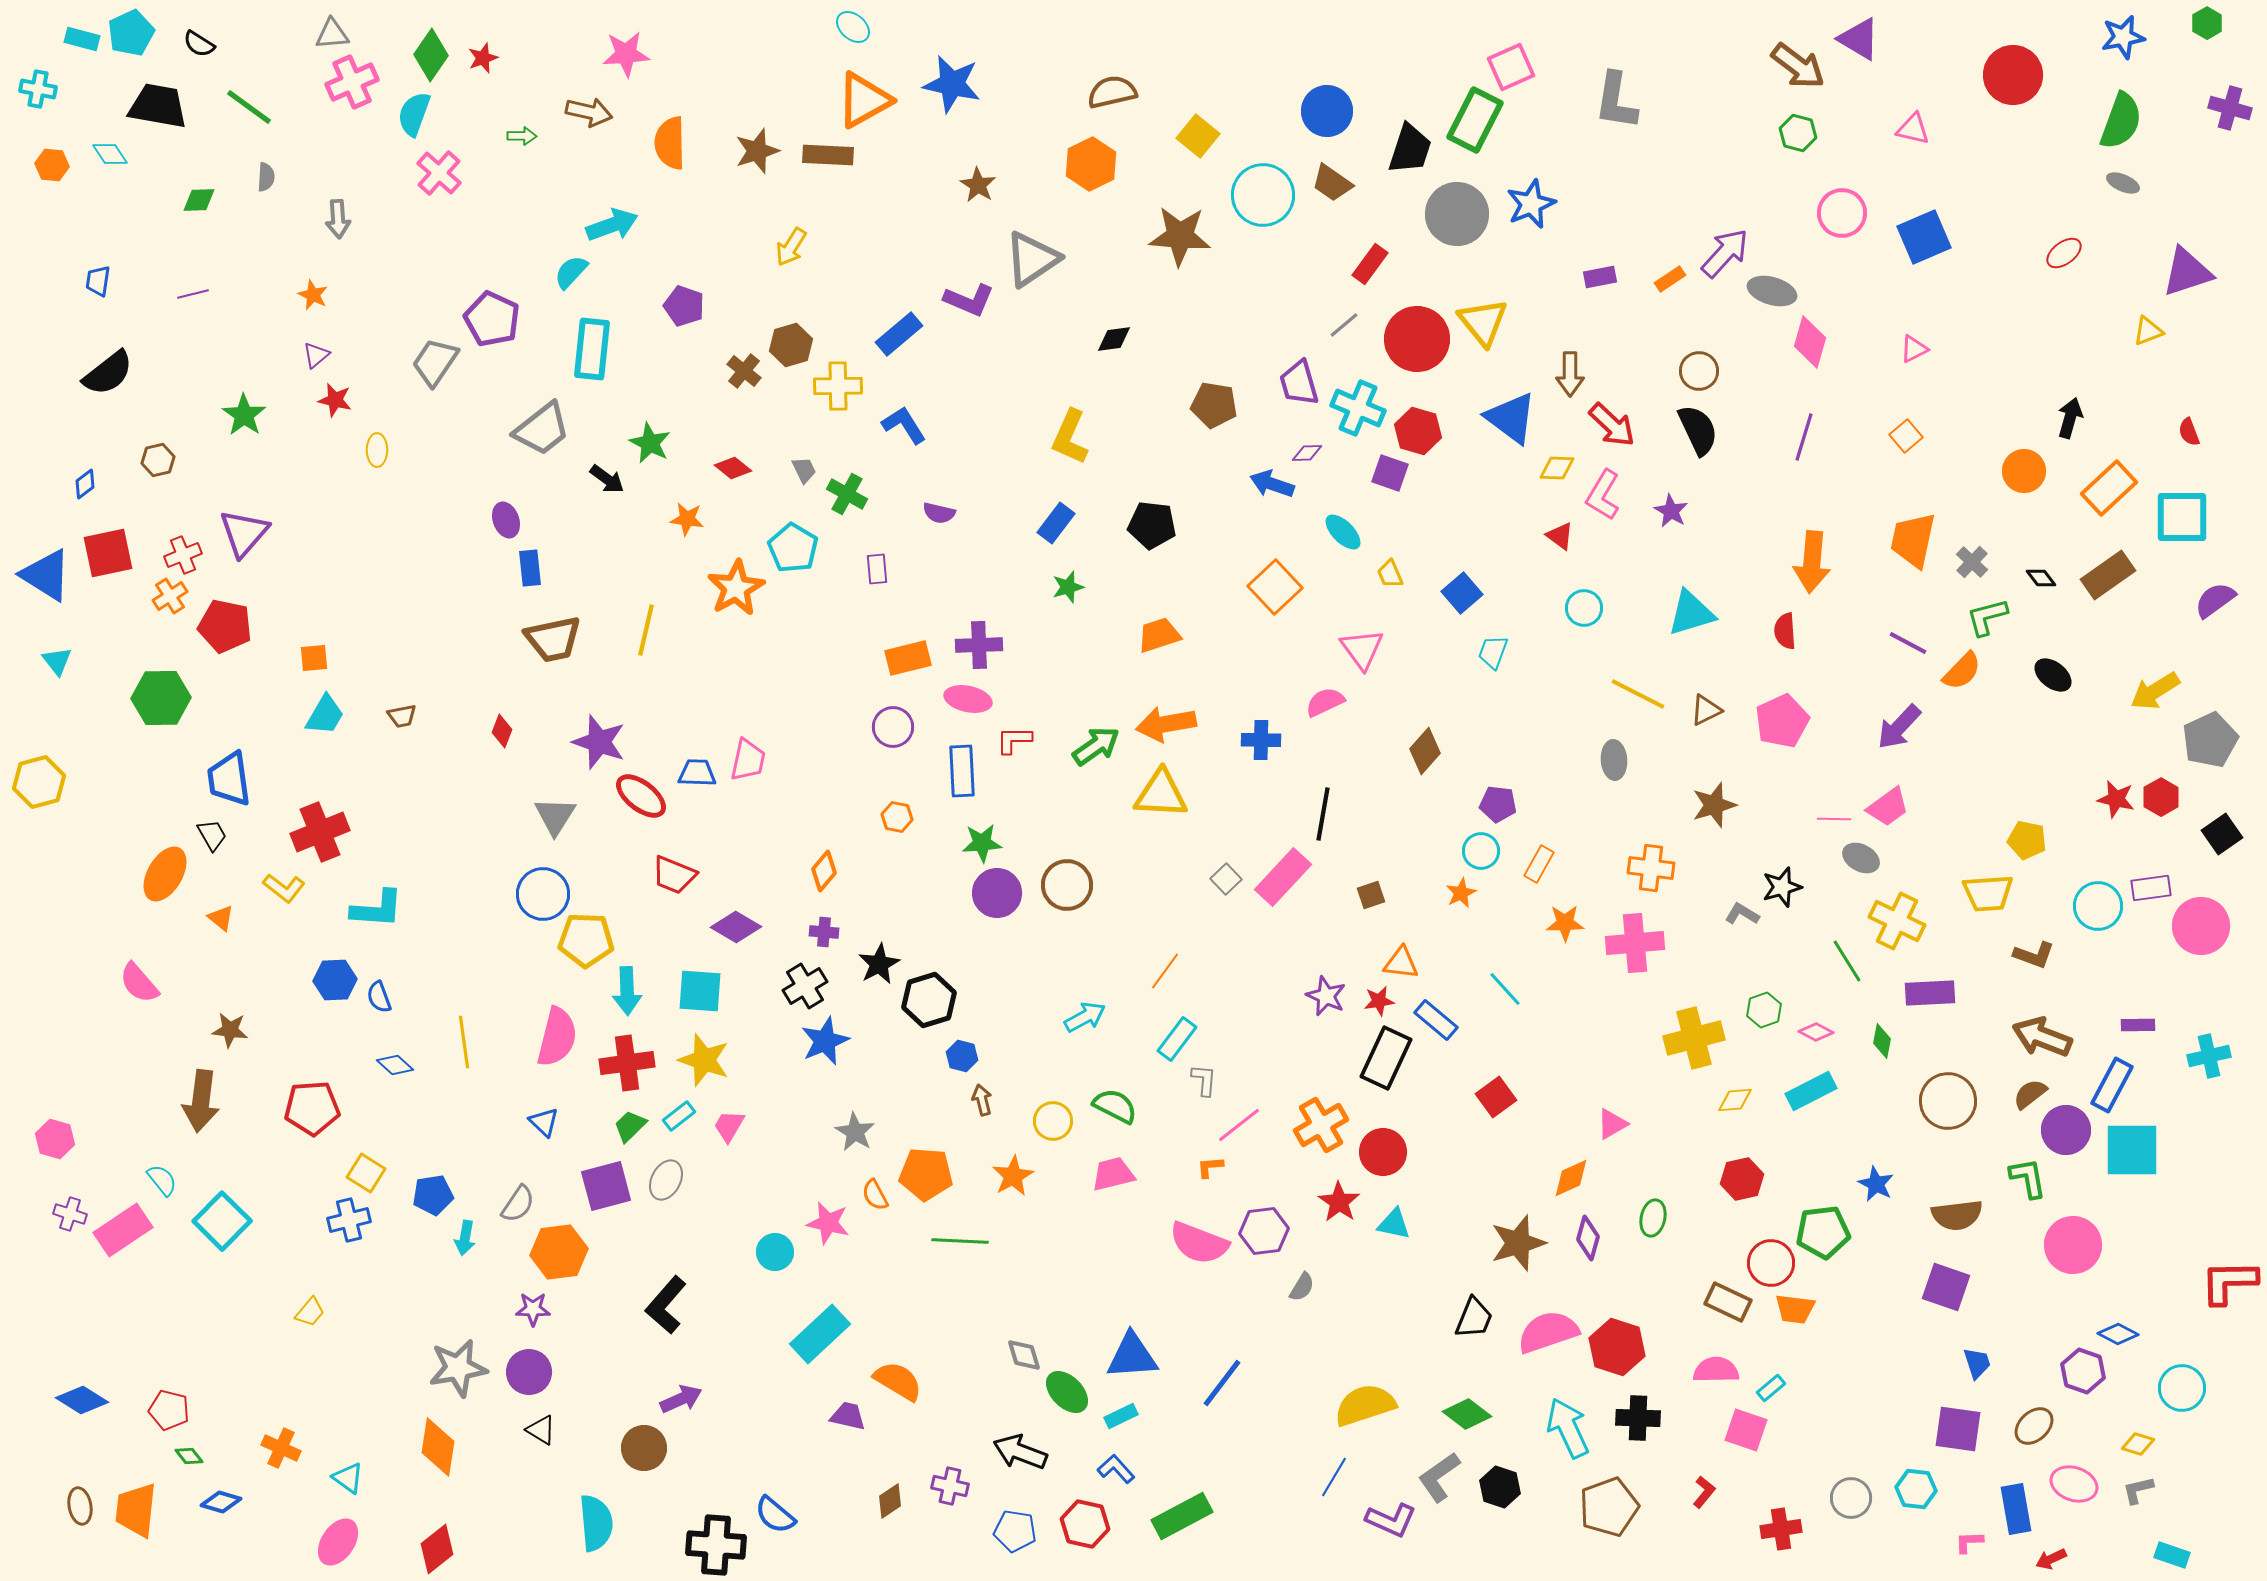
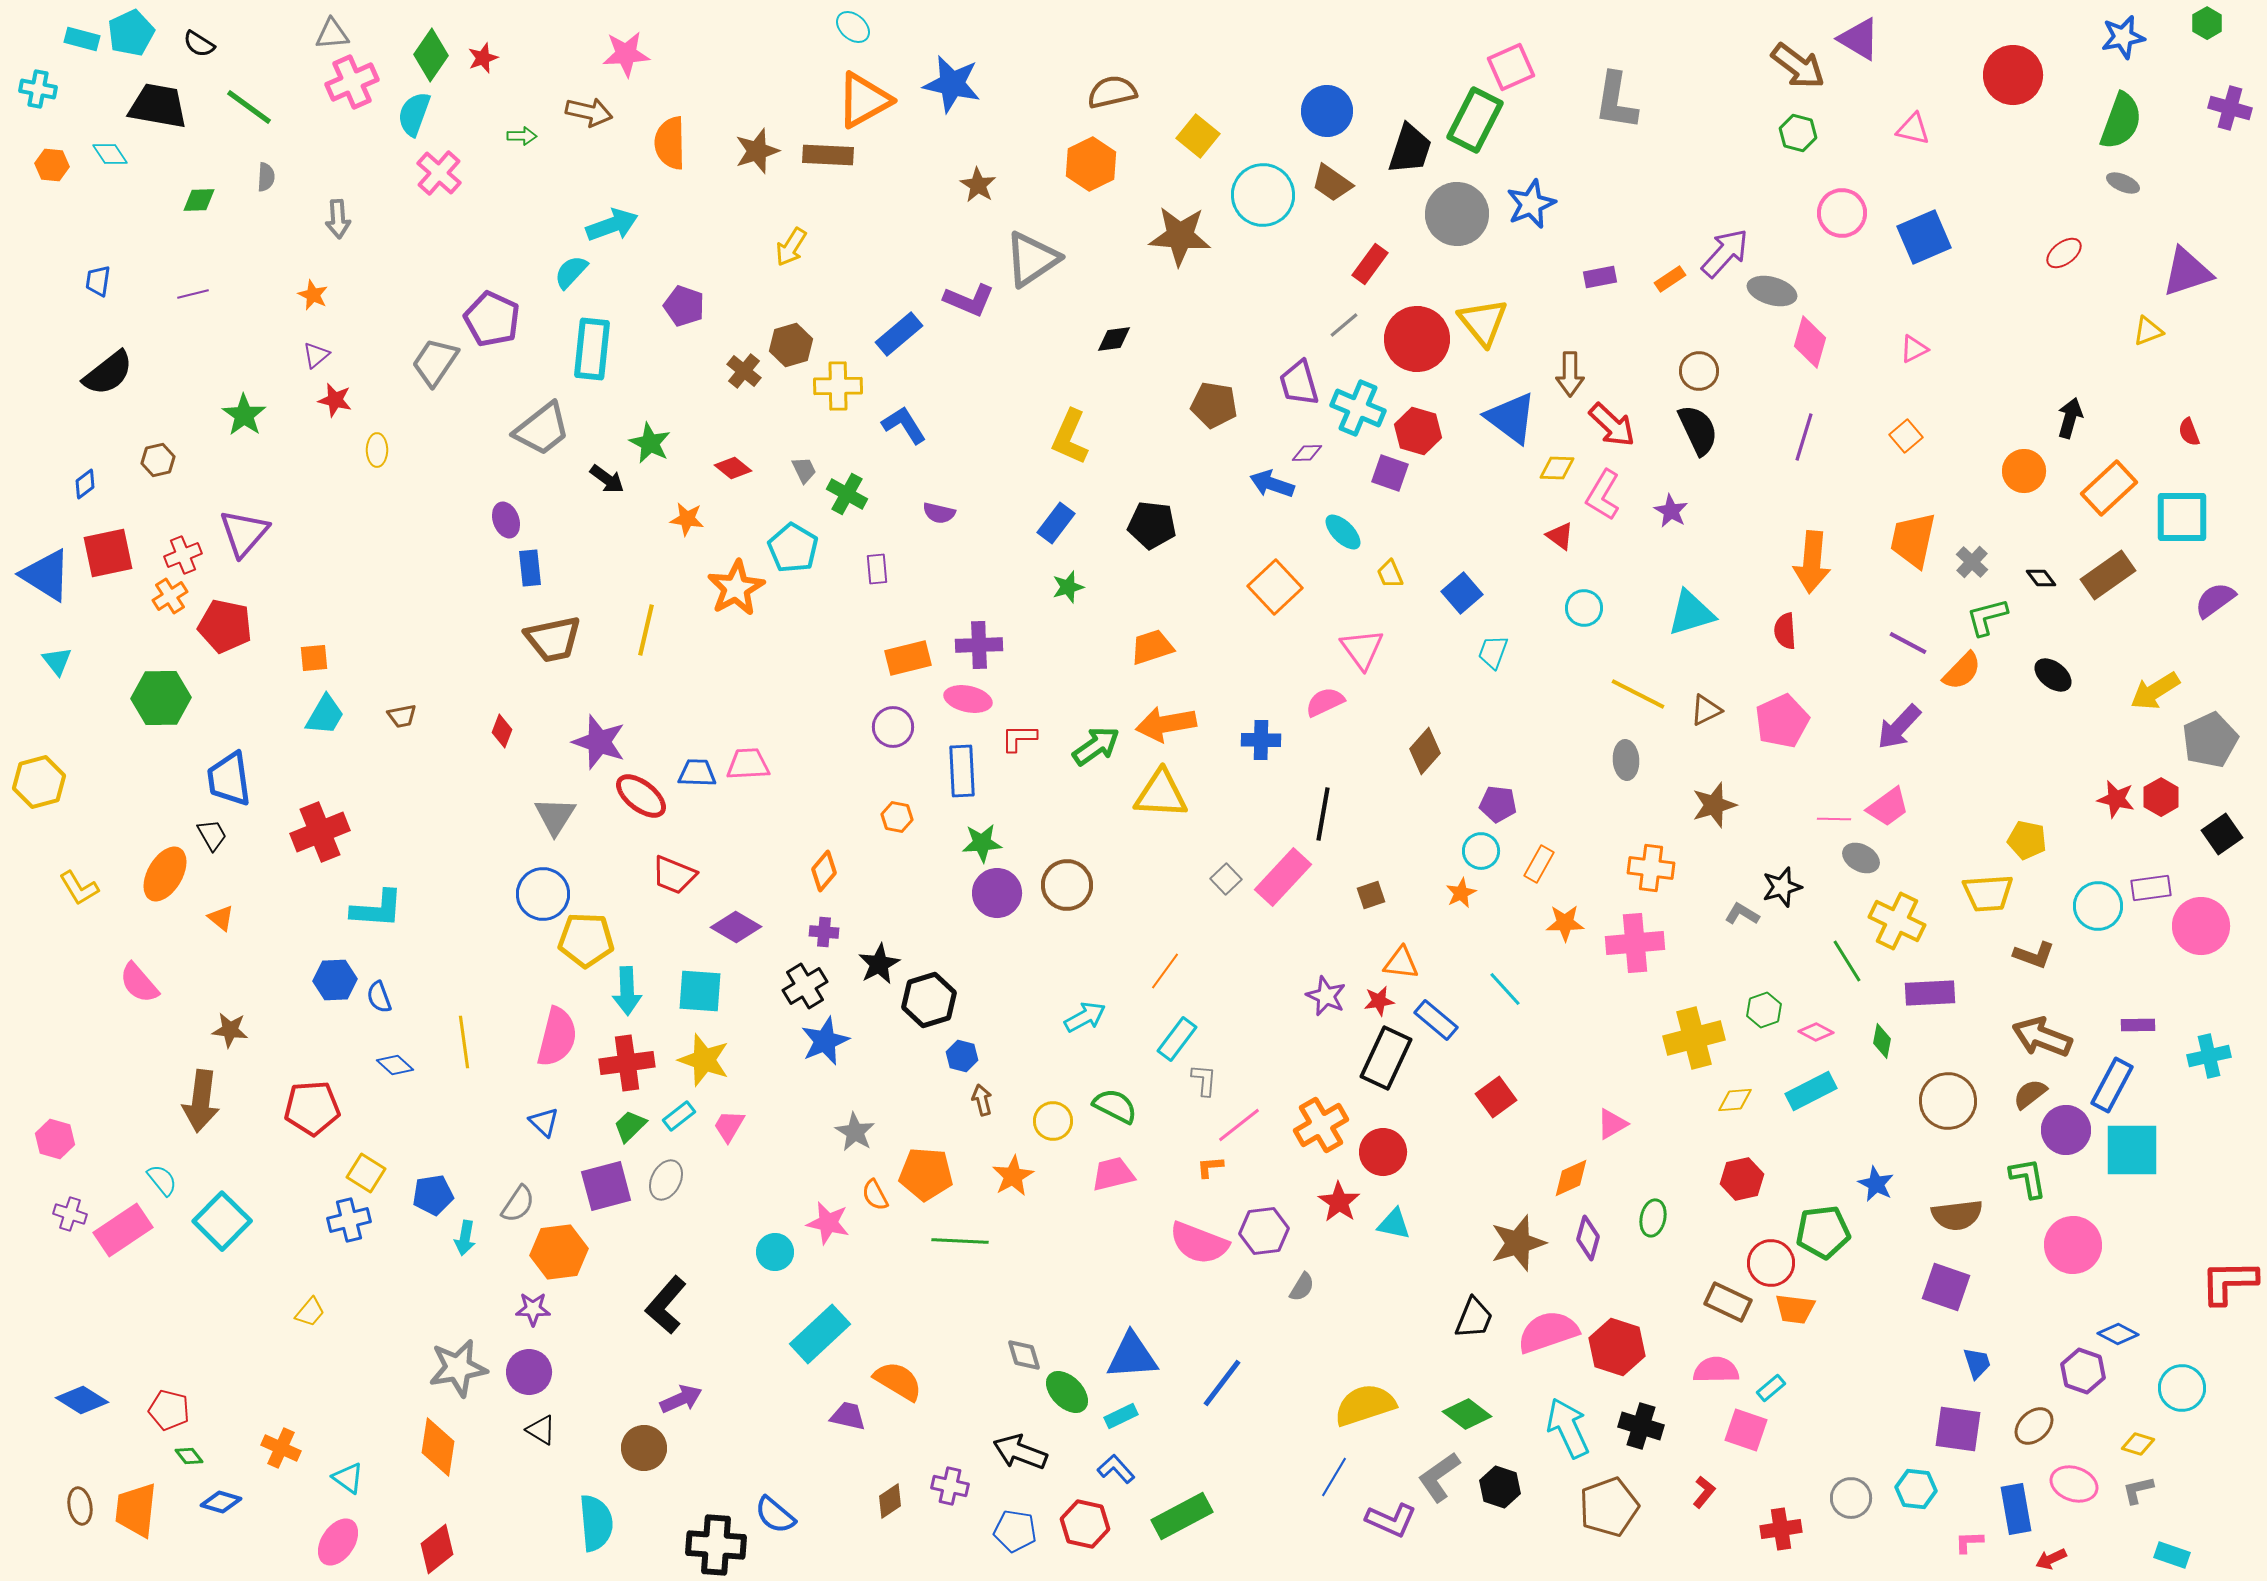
orange trapezoid at (1159, 635): moved 7 px left, 12 px down
red L-shape at (1014, 740): moved 5 px right, 2 px up
pink trapezoid at (748, 760): moved 4 px down; rotated 105 degrees counterclockwise
gray ellipse at (1614, 760): moved 12 px right
yellow L-shape at (284, 888): moved 205 px left; rotated 21 degrees clockwise
black cross at (1638, 1418): moved 3 px right, 8 px down; rotated 15 degrees clockwise
